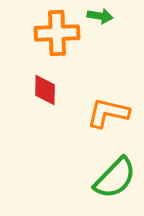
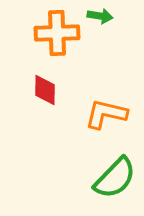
orange L-shape: moved 2 px left, 1 px down
